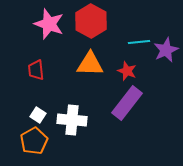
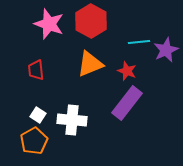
orange triangle: rotated 24 degrees counterclockwise
